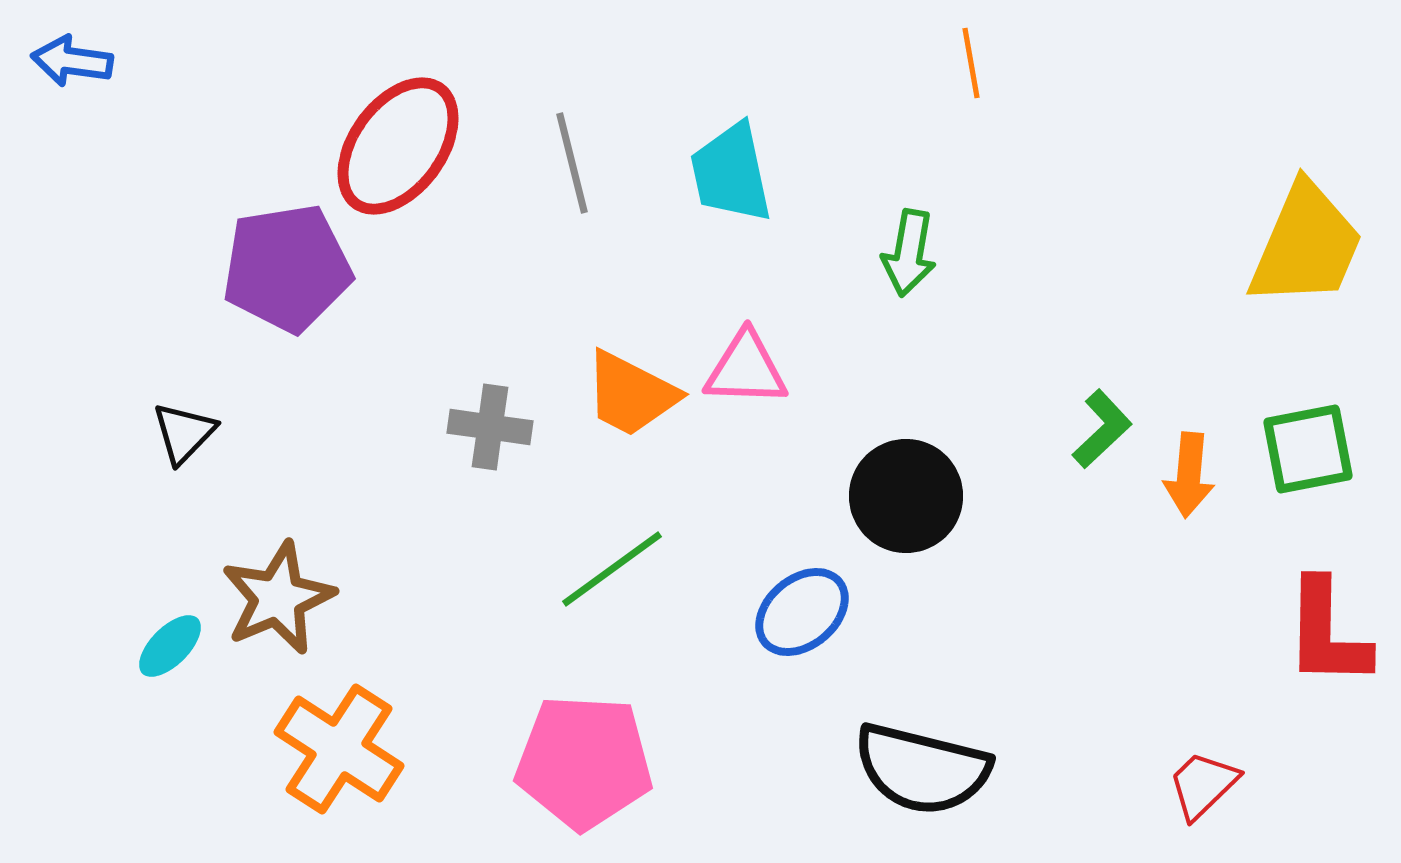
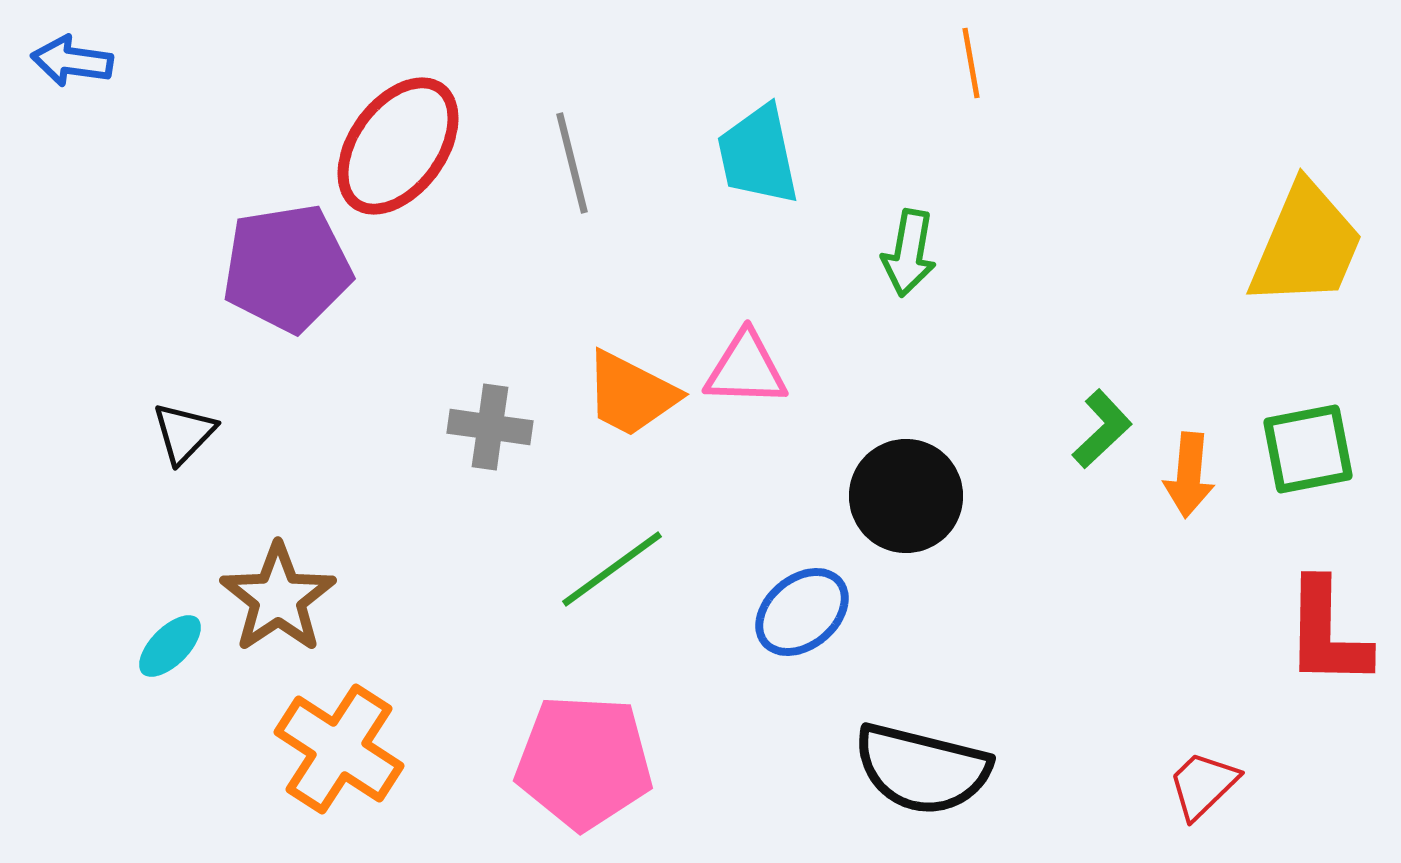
cyan trapezoid: moved 27 px right, 18 px up
brown star: rotated 11 degrees counterclockwise
